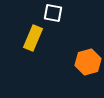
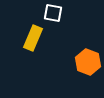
orange hexagon: rotated 25 degrees counterclockwise
